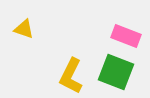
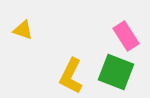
yellow triangle: moved 1 px left, 1 px down
pink rectangle: rotated 36 degrees clockwise
